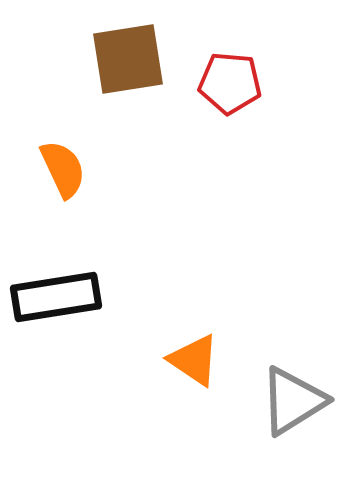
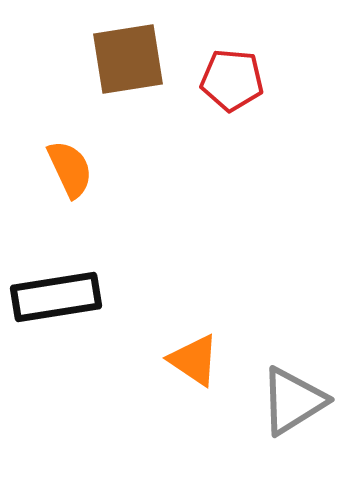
red pentagon: moved 2 px right, 3 px up
orange semicircle: moved 7 px right
